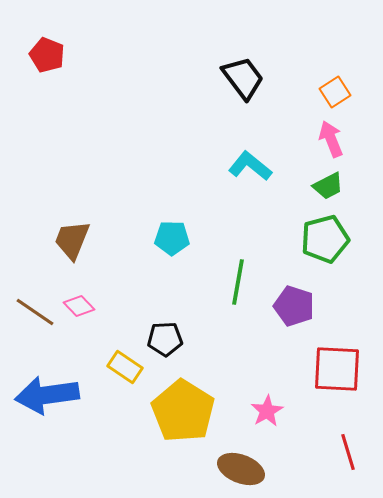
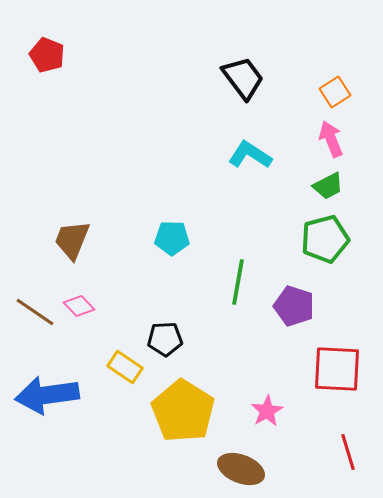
cyan L-shape: moved 11 px up; rotated 6 degrees counterclockwise
